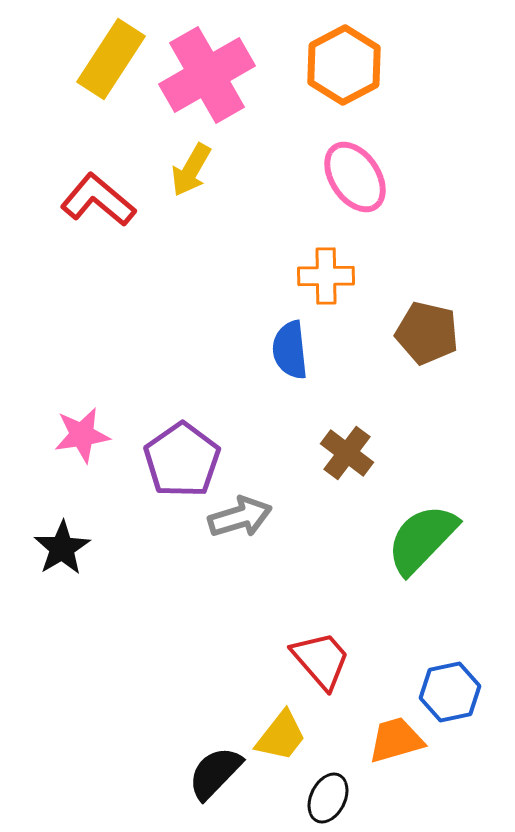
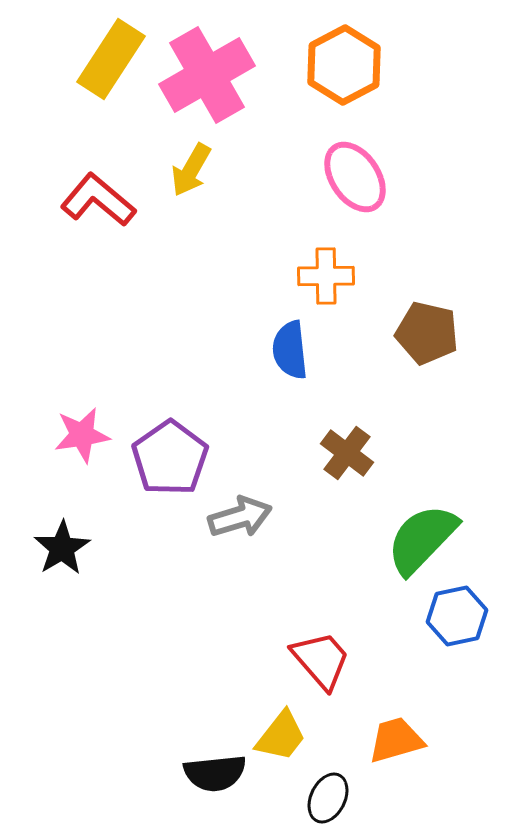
purple pentagon: moved 12 px left, 2 px up
blue hexagon: moved 7 px right, 76 px up
black semicircle: rotated 140 degrees counterclockwise
